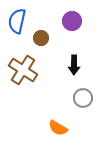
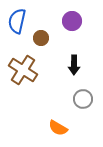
gray circle: moved 1 px down
